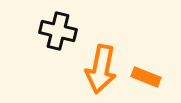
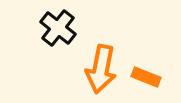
black cross: moved 3 px up; rotated 24 degrees clockwise
